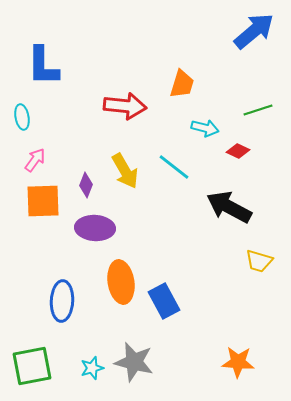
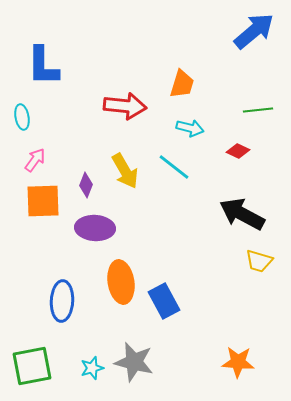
green line: rotated 12 degrees clockwise
cyan arrow: moved 15 px left
black arrow: moved 13 px right, 7 px down
